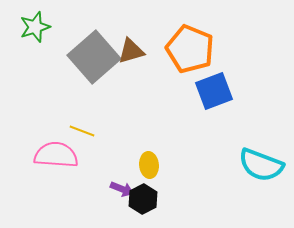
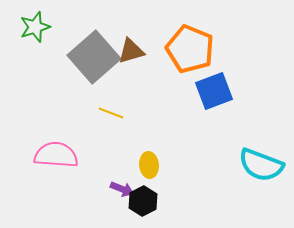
yellow line: moved 29 px right, 18 px up
black hexagon: moved 2 px down
